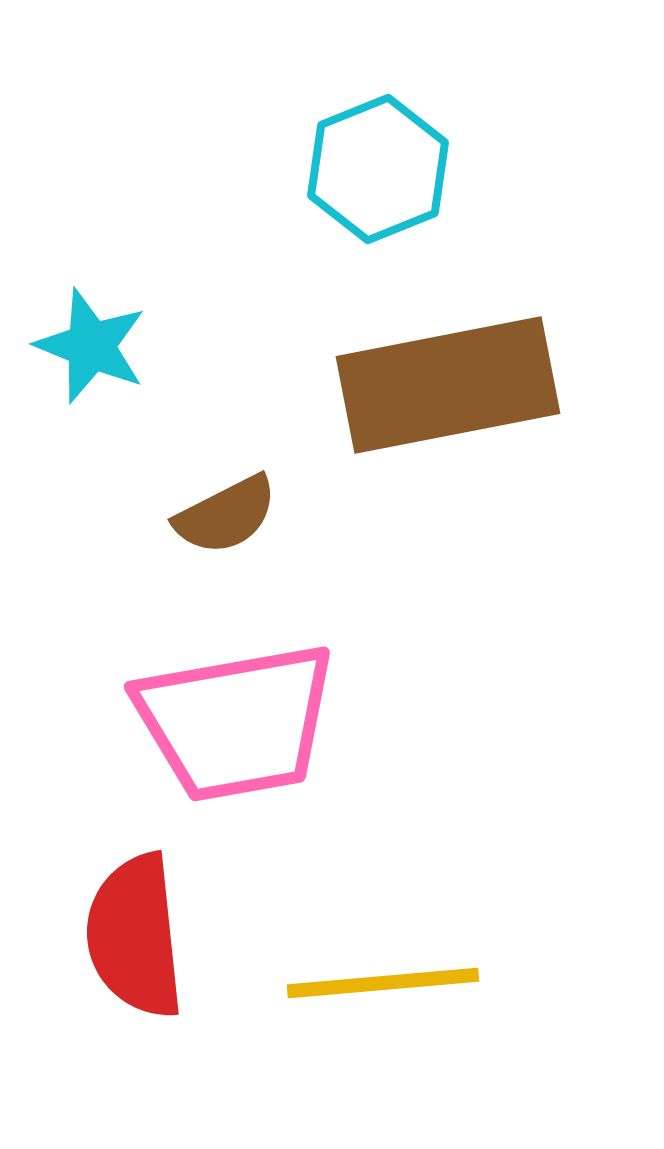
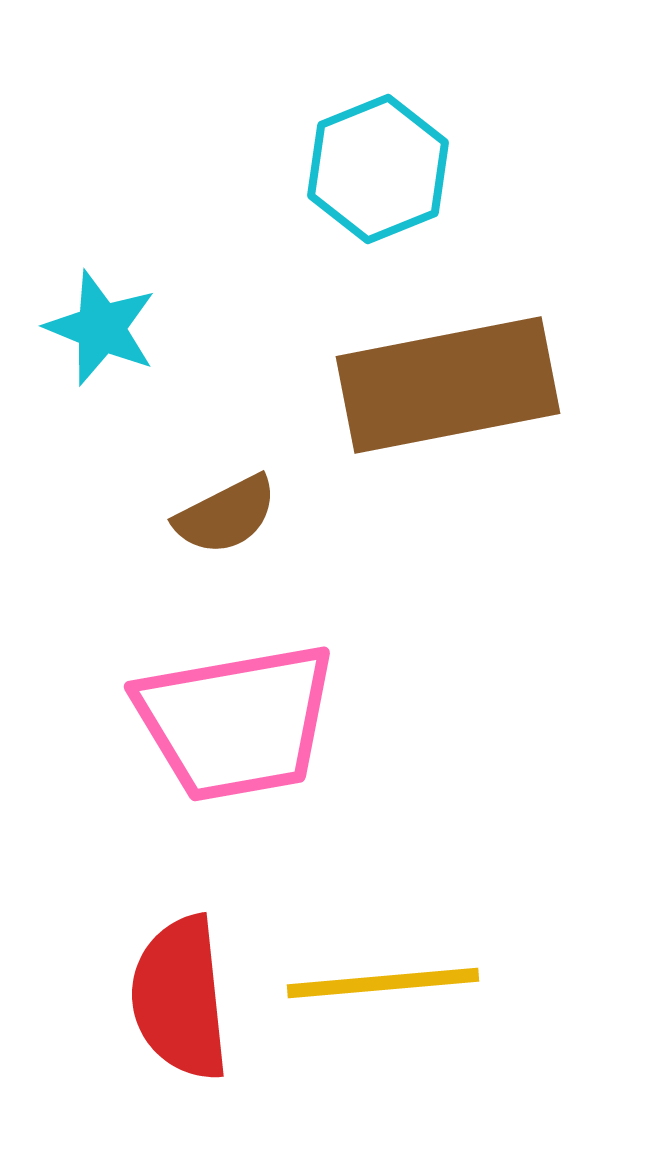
cyan star: moved 10 px right, 18 px up
red semicircle: moved 45 px right, 62 px down
